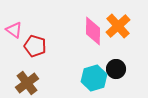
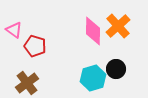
cyan hexagon: moved 1 px left
